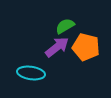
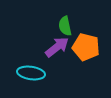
green semicircle: rotated 72 degrees counterclockwise
